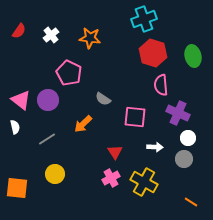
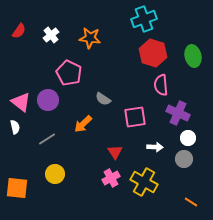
pink triangle: moved 2 px down
pink square: rotated 15 degrees counterclockwise
